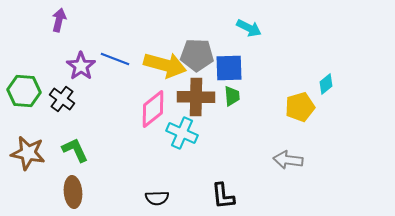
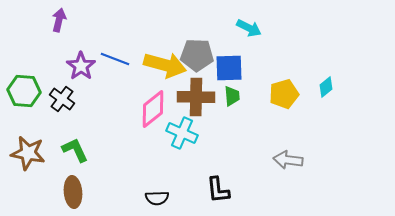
cyan diamond: moved 3 px down
yellow pentagon: moved 16 px left, 13 px up
black L-shape: moved 5 px left, 6 px up
